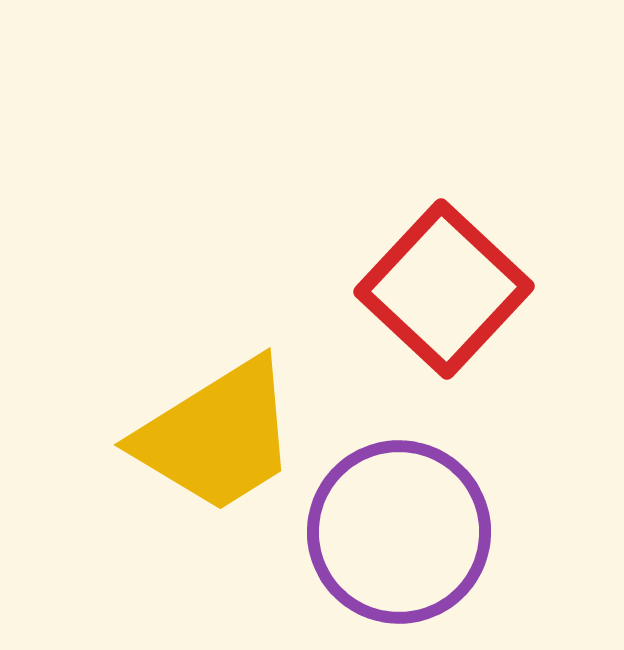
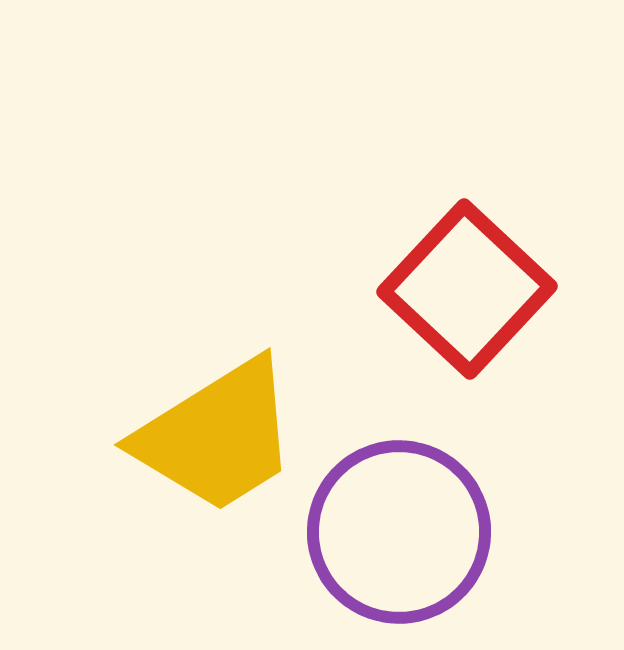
red square: moved 23 px right
